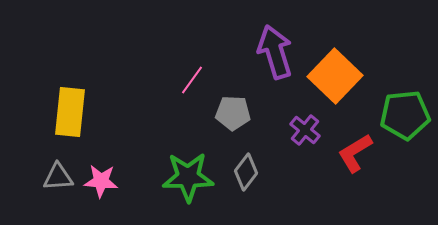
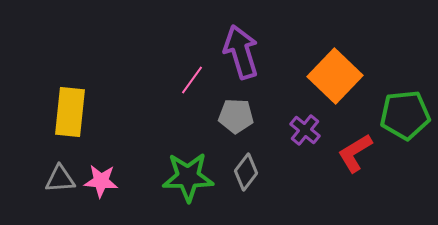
purple arrow: moved 34 px left
gray pentagon: moved 3 px right, 3 px down
gray triangle: moved 2 px right, 2 px down
